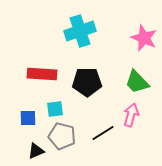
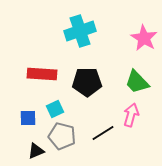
pink star: rotated 8 degrees clockwise
cyan square: rotated 18 degrees counterclockwise
